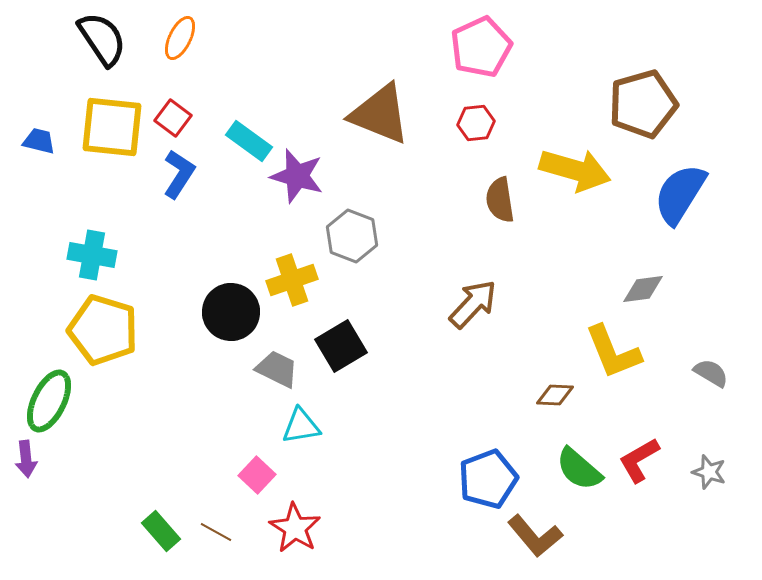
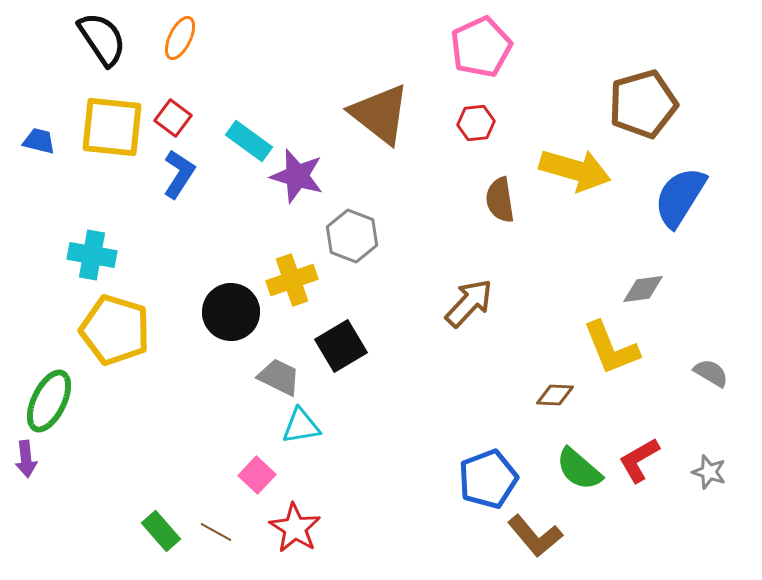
brown triangle: rotated 16 degrees clockwise
blue semicircle: moved 3 px down
brown arrow: moved 4 px left, 1 px up
yellow pentagon: moved 12 px right
yellow L-shape: moved 2 px left, 4 px up
gray trapezoid: moved 2 px right, 8 px down
